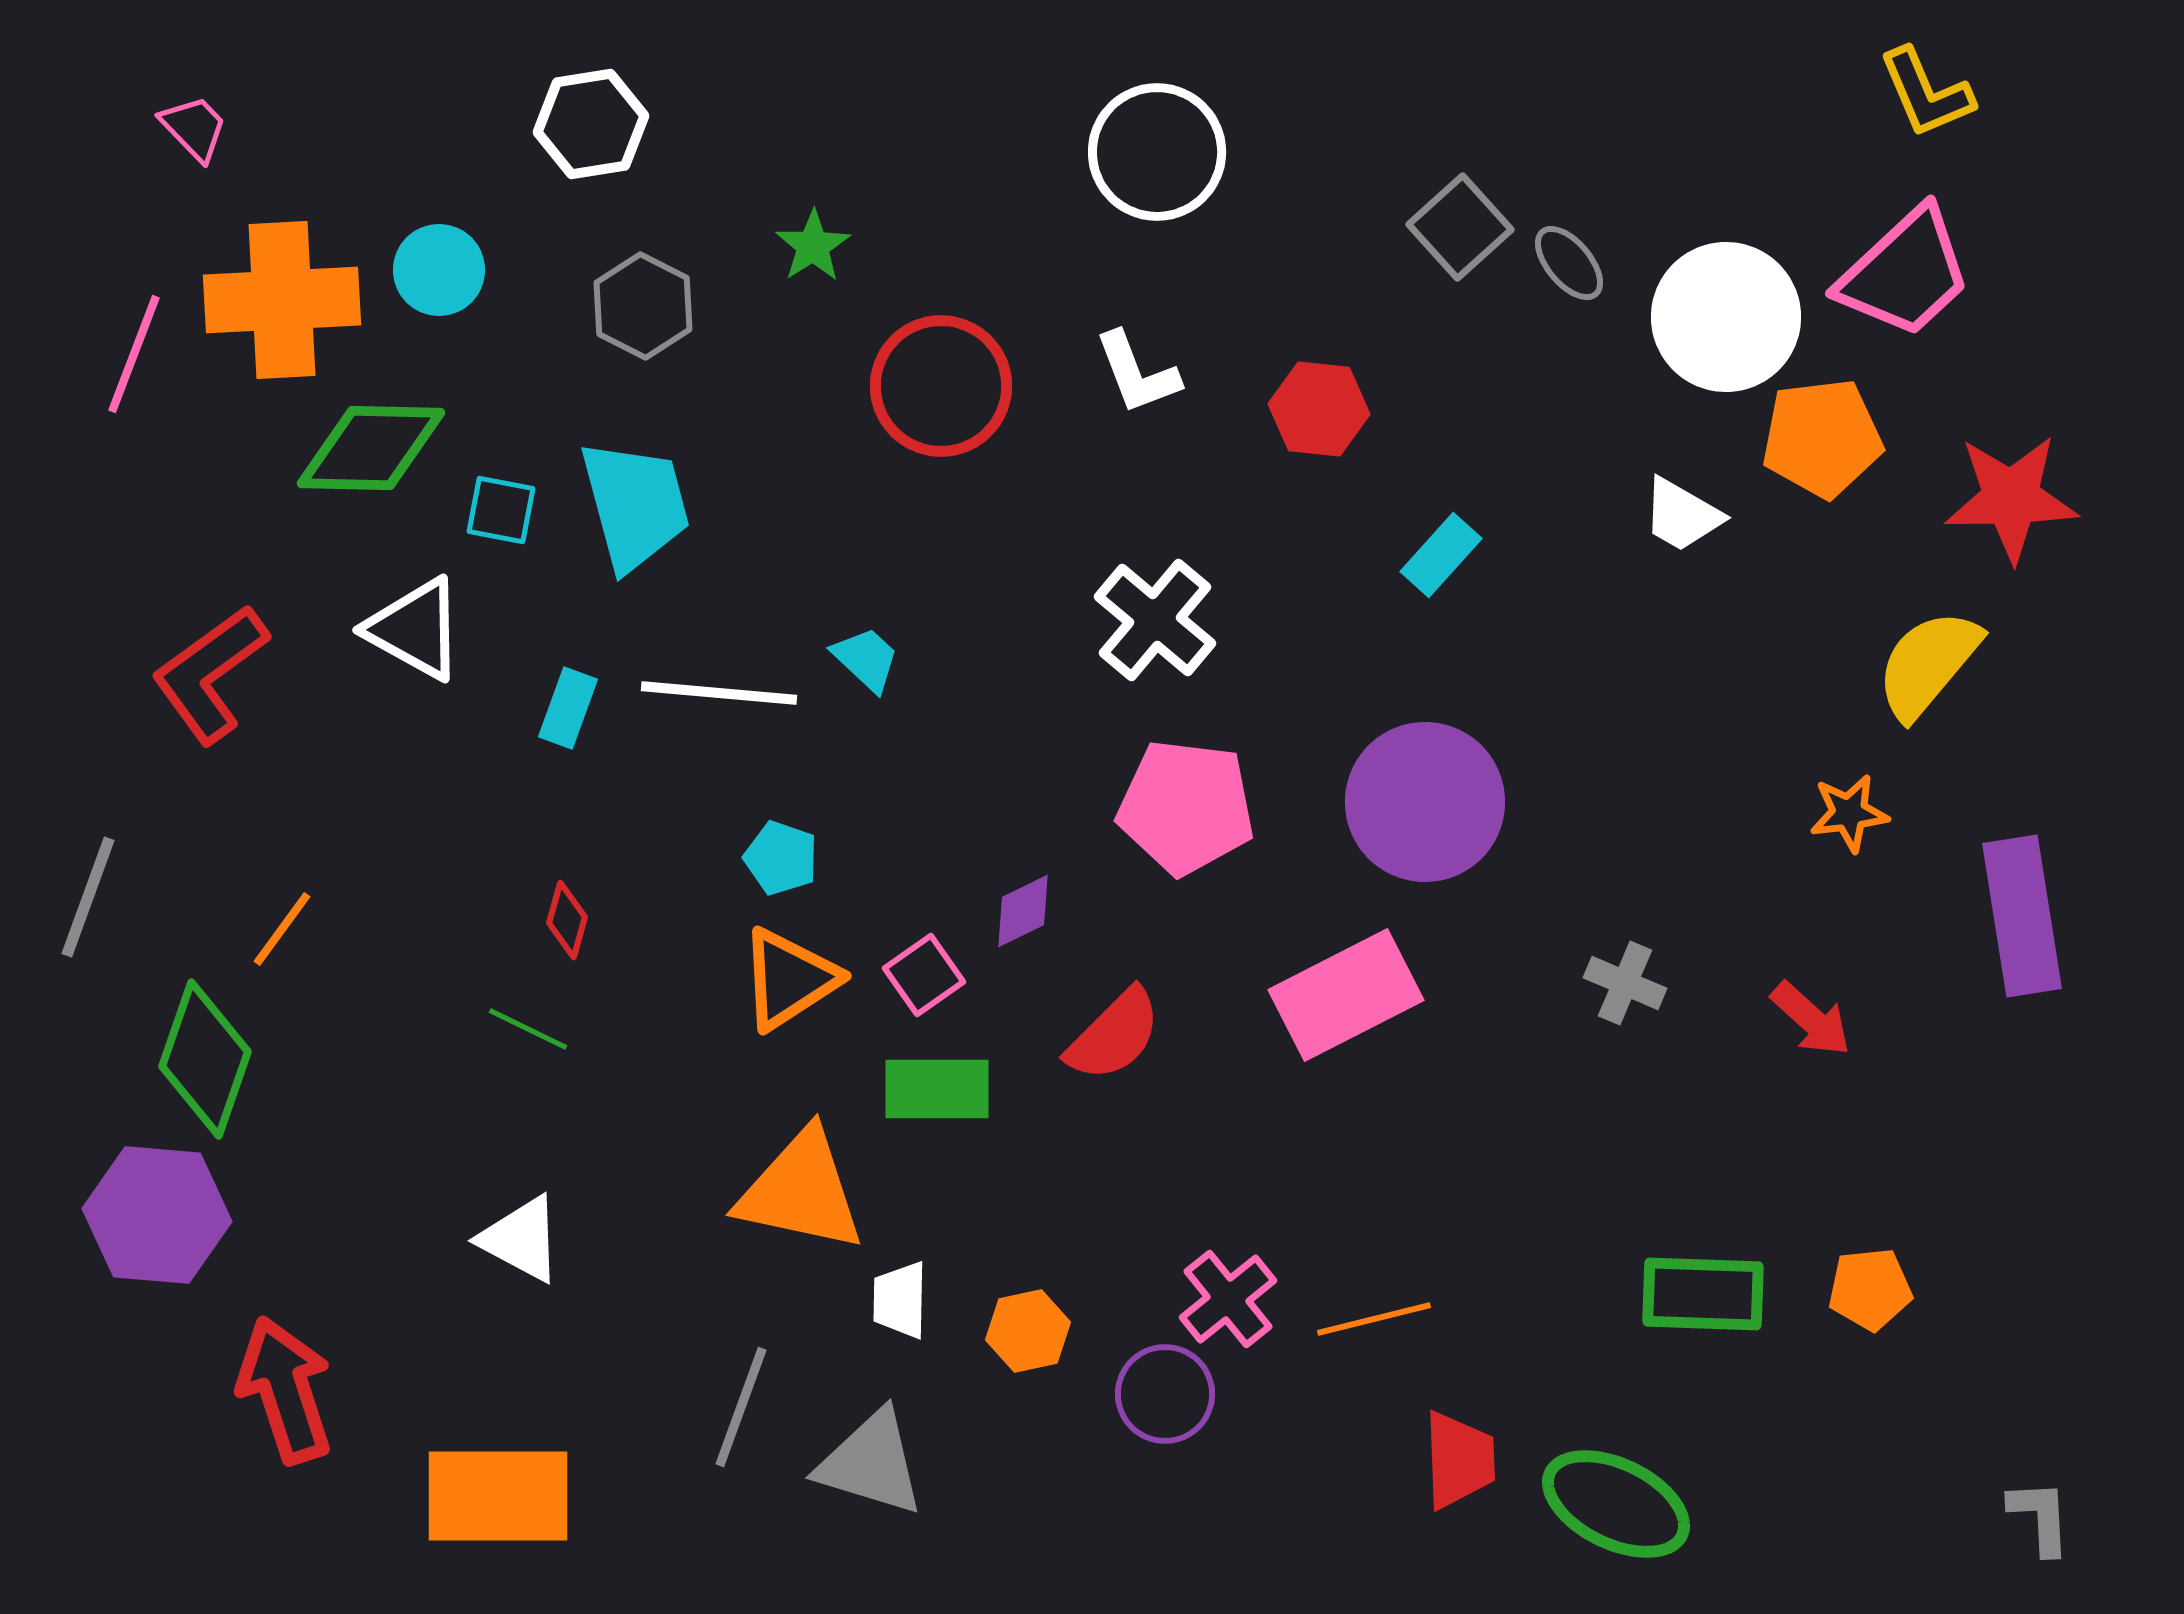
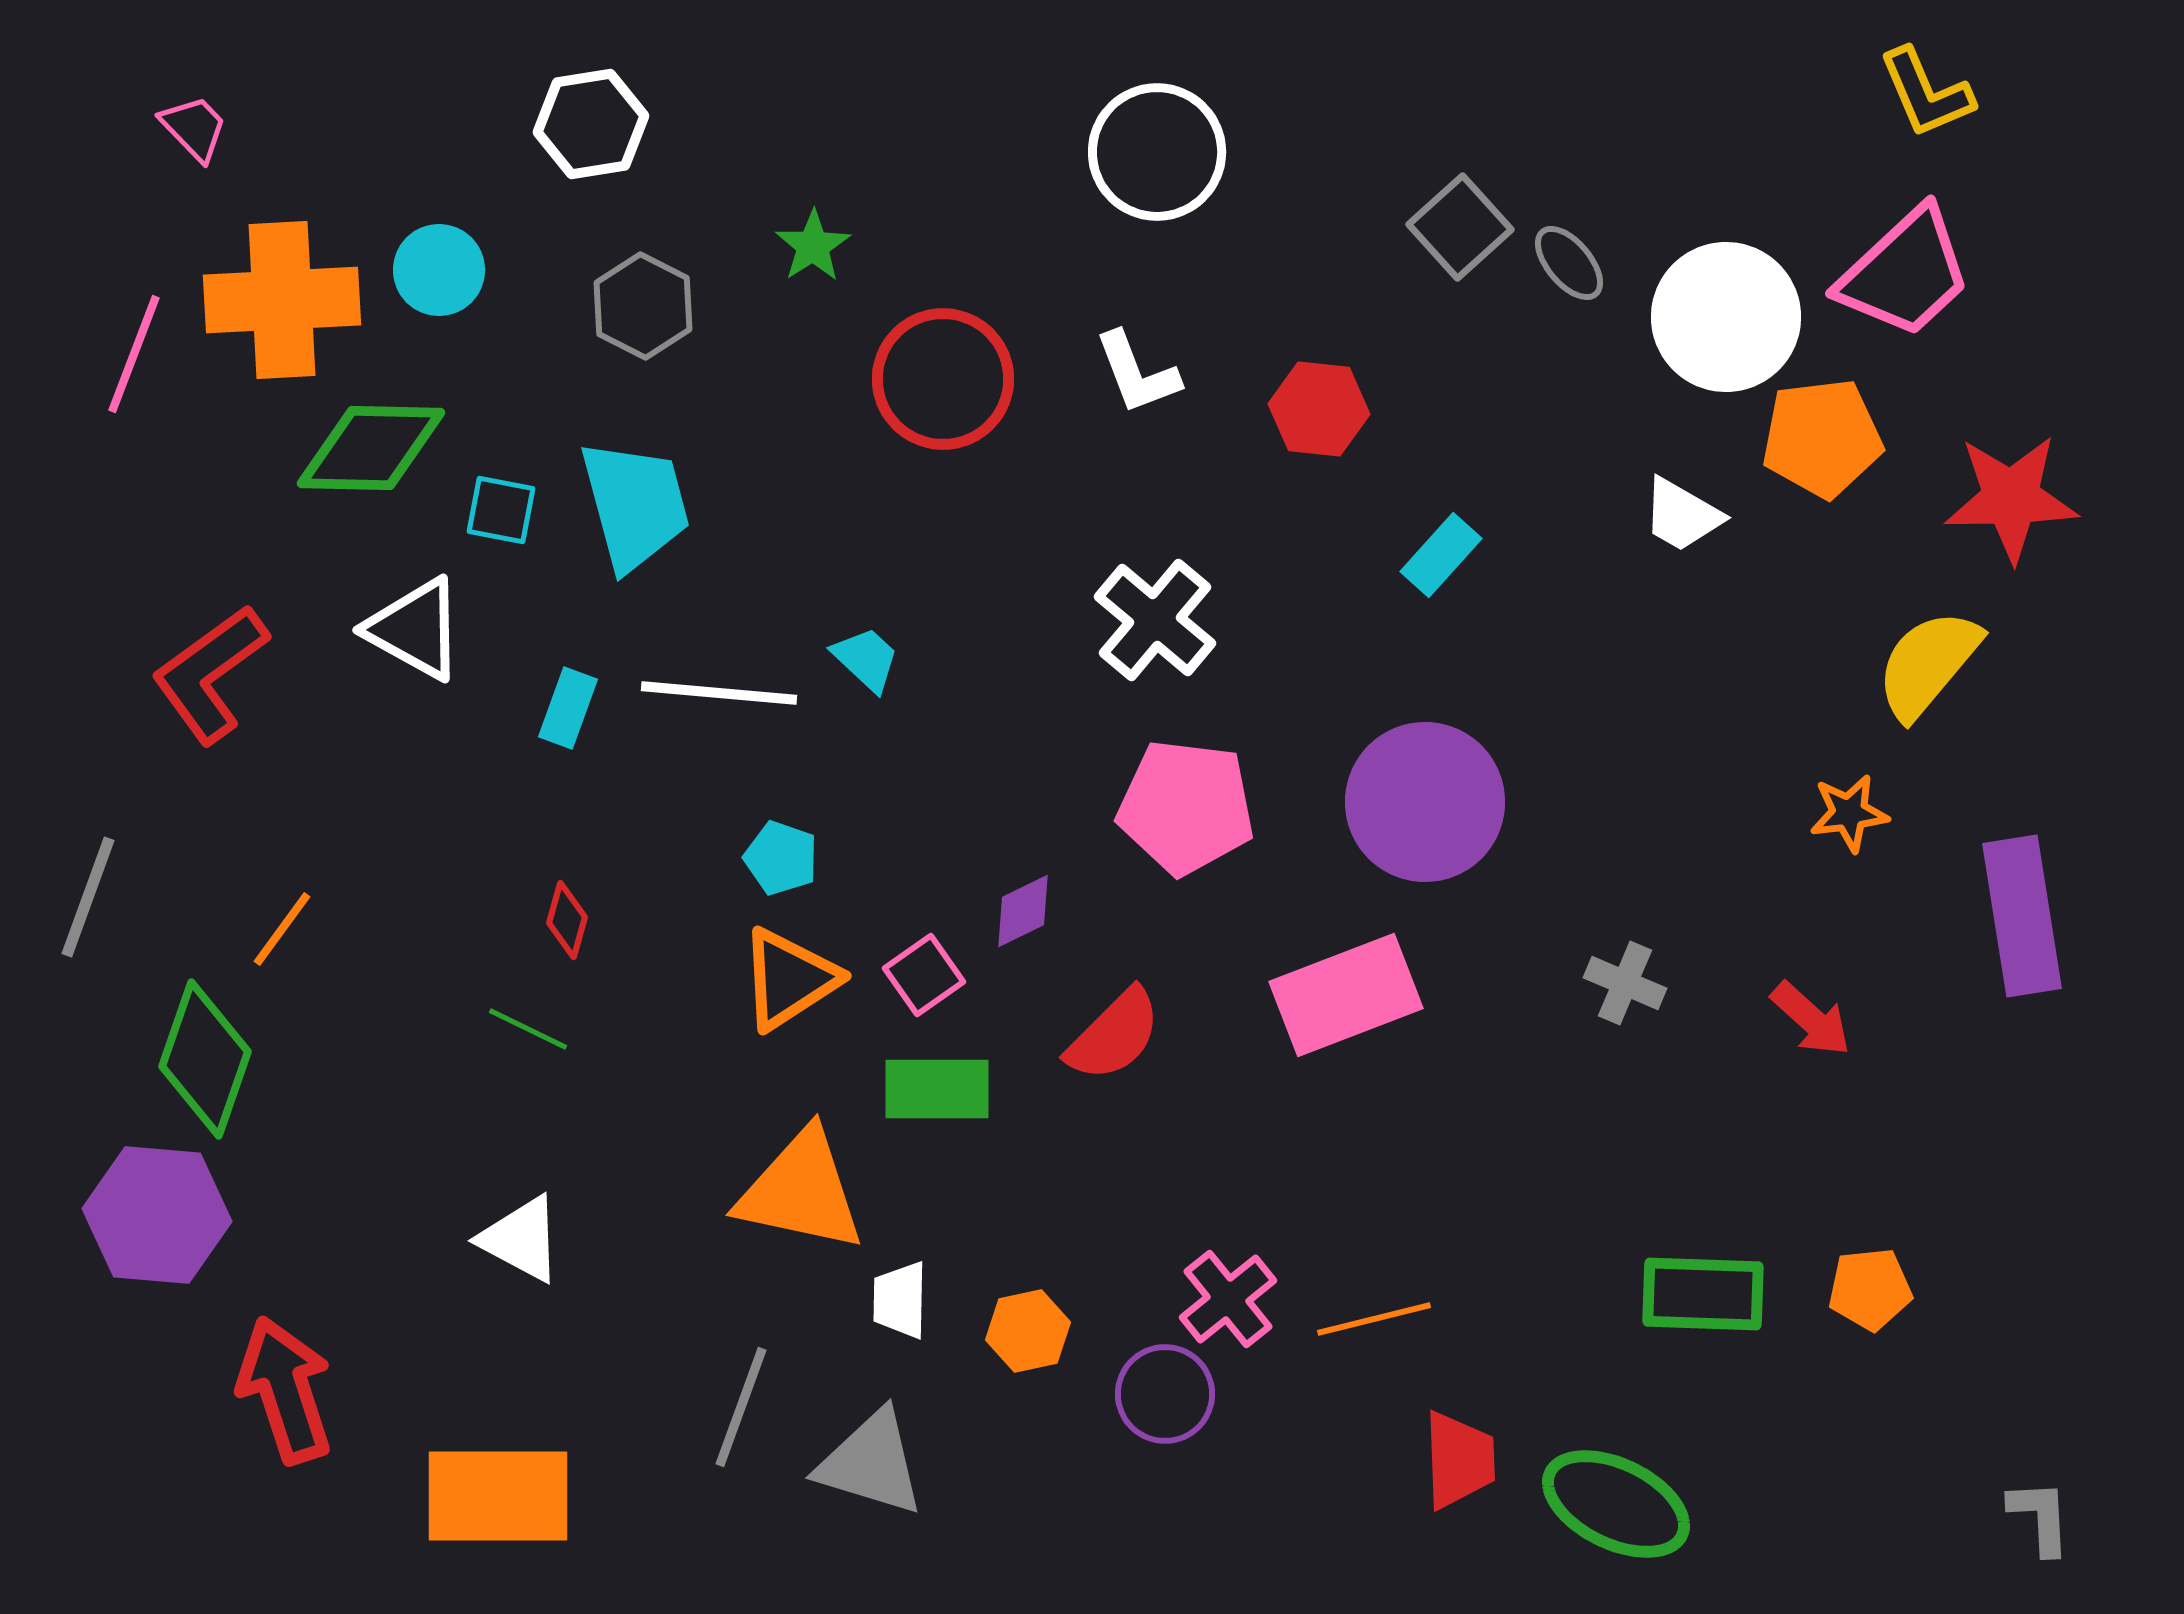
red circle at (941, 386): moved 2 px right, 7 px up
pink rectangle at (1346, 995): rotated 6 degrees clockwise
